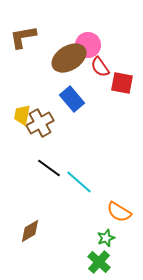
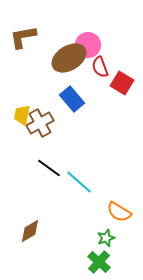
red semicircle: rotated 15 degrees clockwise
red square: rotated 20 degrees clockwise
